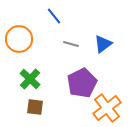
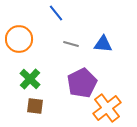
blue line: moved 2 px right, 3 px up
blue triangle: rotated 42 degrees clockwise
brown square: moved 1 px up
